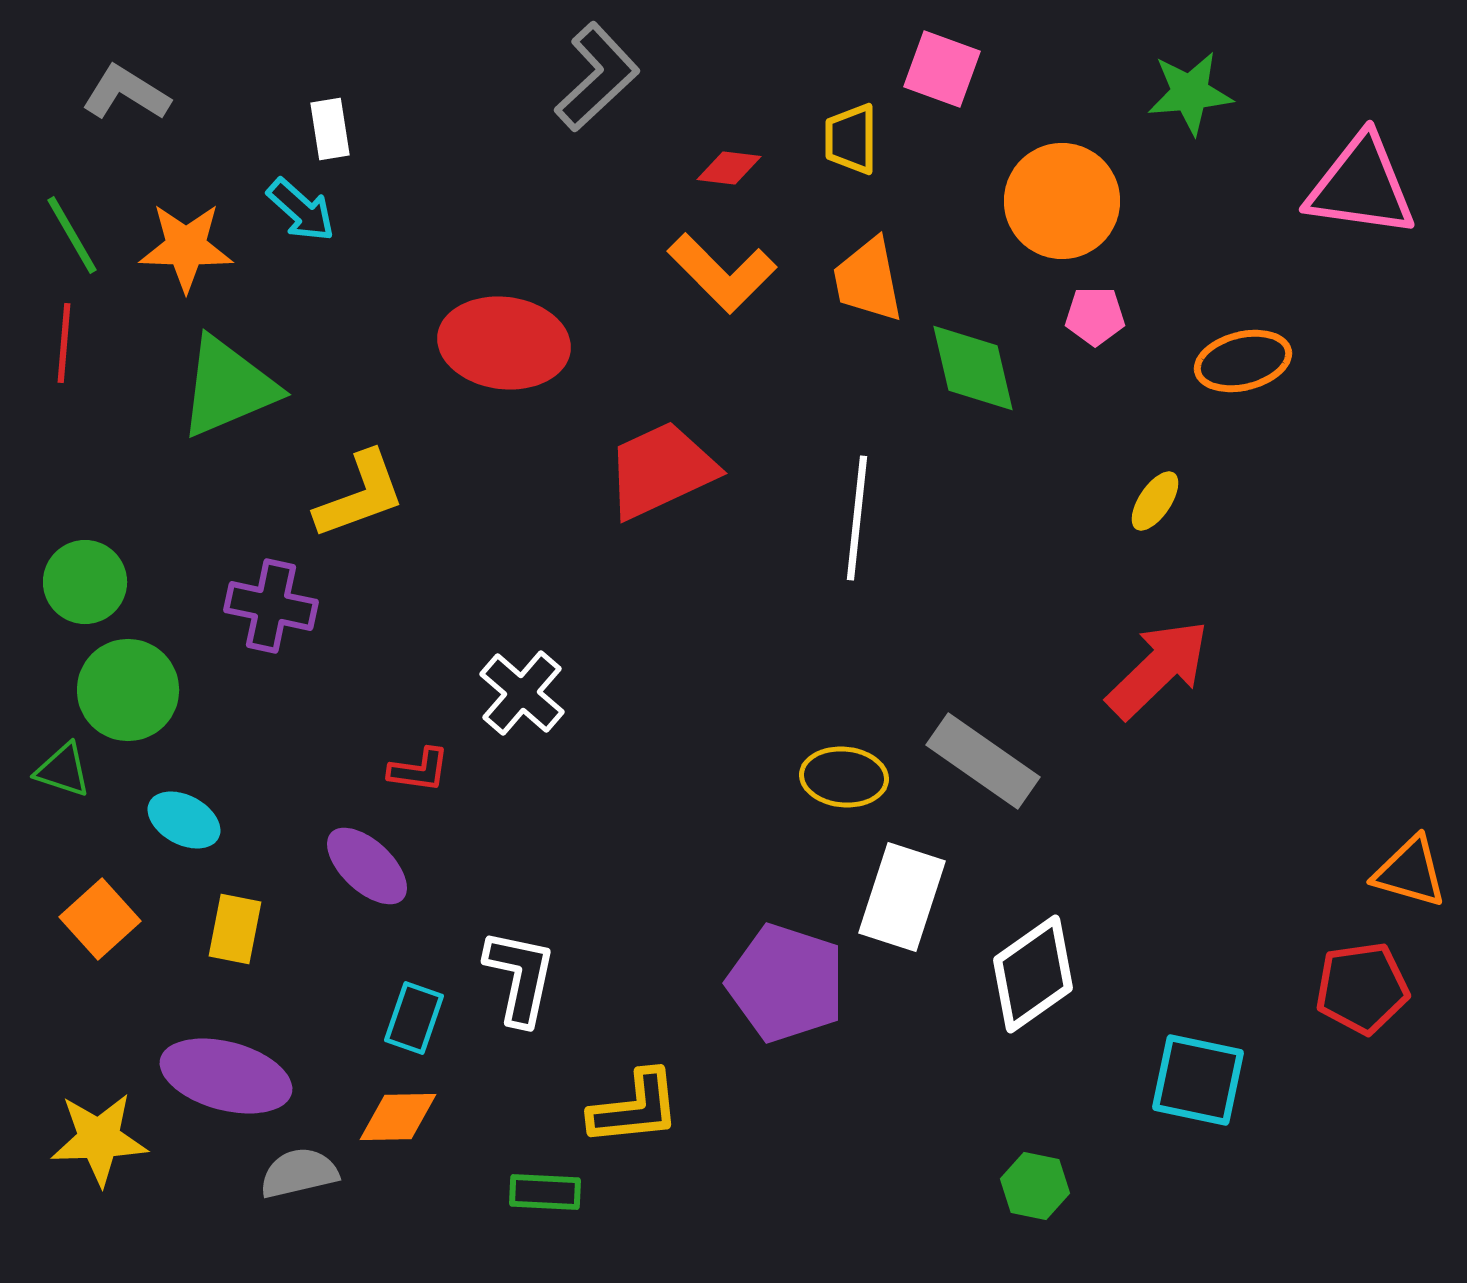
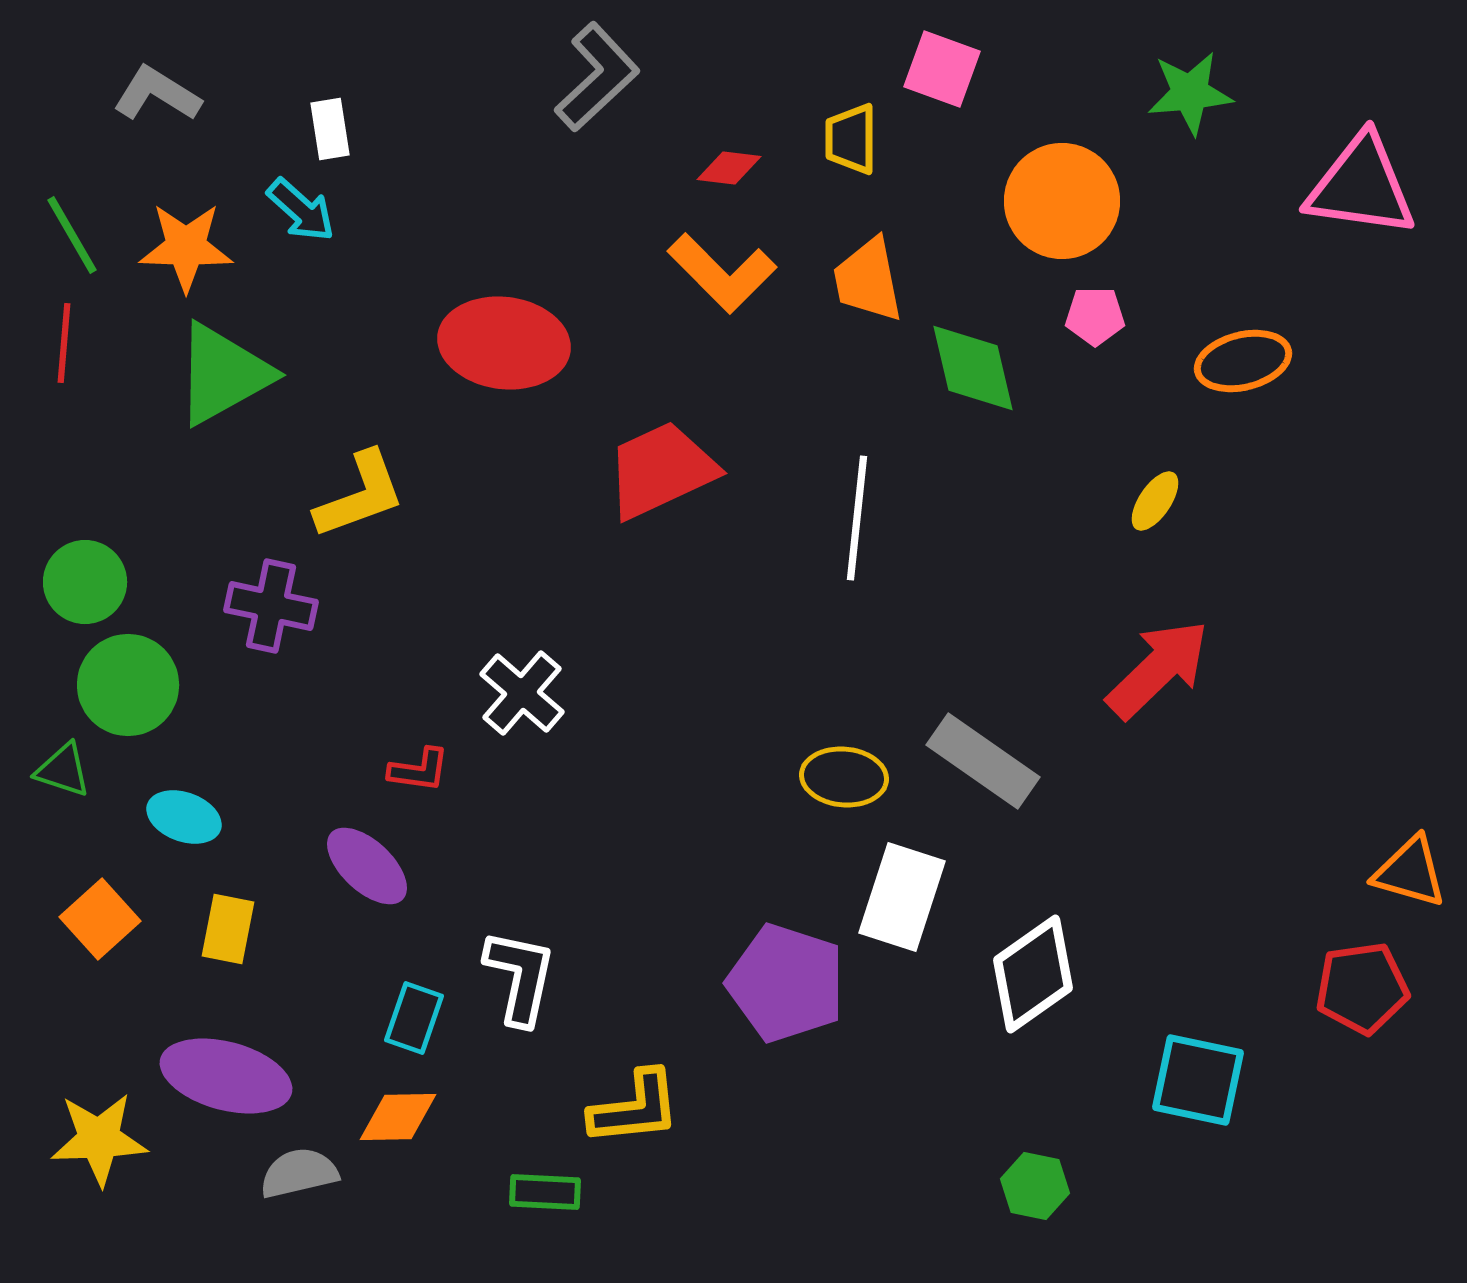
gray L-shape at (126, 93): moved 31 px right, 1 px down
green triangle at (228, 387): moved 5 px left, 13 px up; rotated 6 degrees counterclockwise
green circle at (128, 690): moved 5 px up
cyan ellipse at (184, 820): moved 3 px up; rotated 8 degrees counterclockwise
yellow rectangle at (235, 929): moved 7 px left
